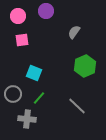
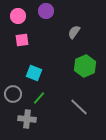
gray line: moved 2 px right, 1 px down
